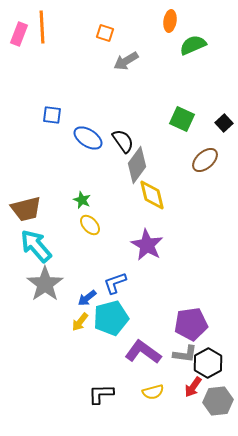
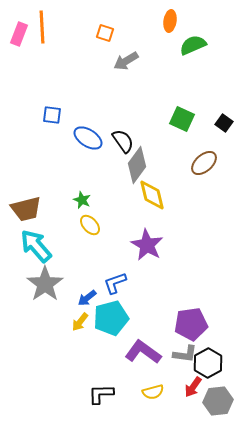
black square: rotated 12 degrees counterclockwise
brown ellipse: moved 1 px left, 3 px down
